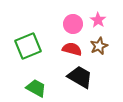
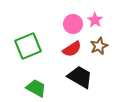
pink star: moved 3 px left
red semicircle: rotated 132 degrees clockwise
